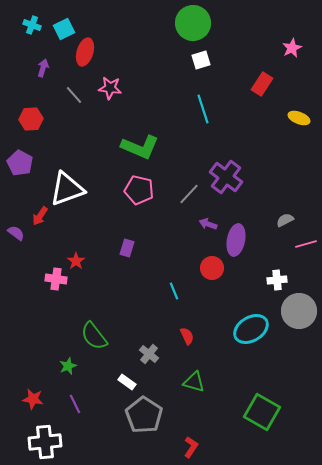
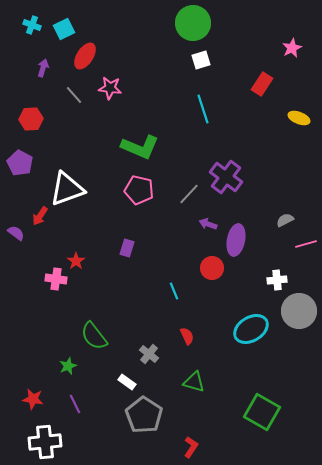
red ellipse at (85, 52): moved 4 px down; rotated 16 degrees clockwise
